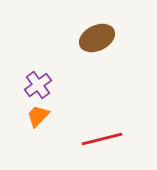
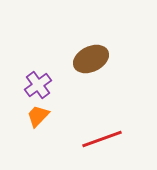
brown ellipse: moved 6 px left, 21 px down
red line: rotated 6 degrees counterclockwise
